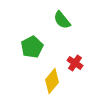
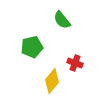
green pentagon: rotated 15 degrees clockwise
red cross: rotated 14 degrees counterclockwise
